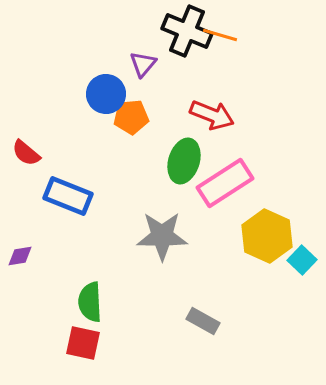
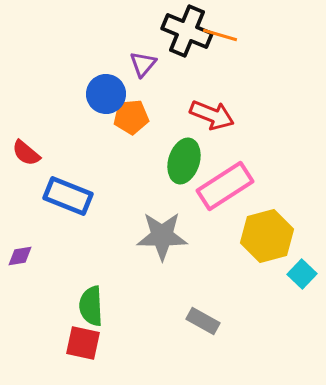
pink rectangle: moved 3 px down
yellow hexagon: rotated 21 degrees clockwise
cyan square: moved 14 px down
green semicircle: moved 1 px right, 4 px down
